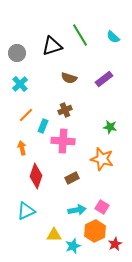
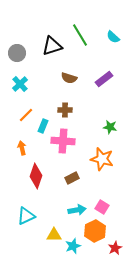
brown cross: rotated 24 degrees clockwise
cyan triangle: moved 5 px down
red star: moved 4 px down
